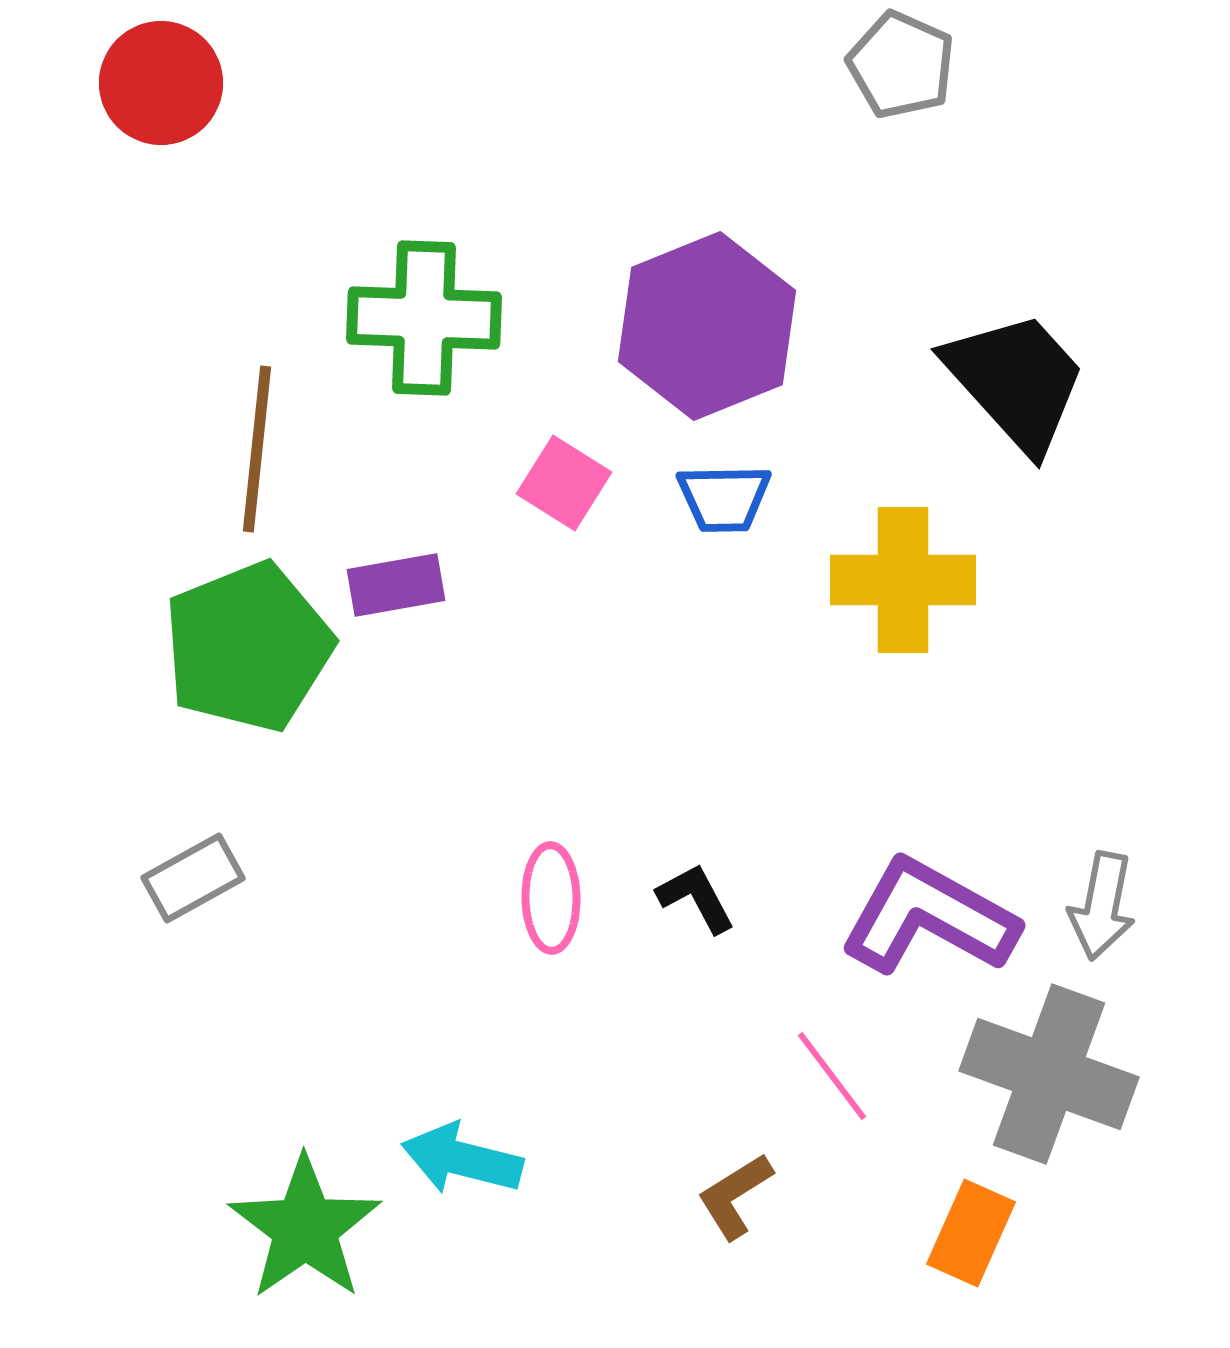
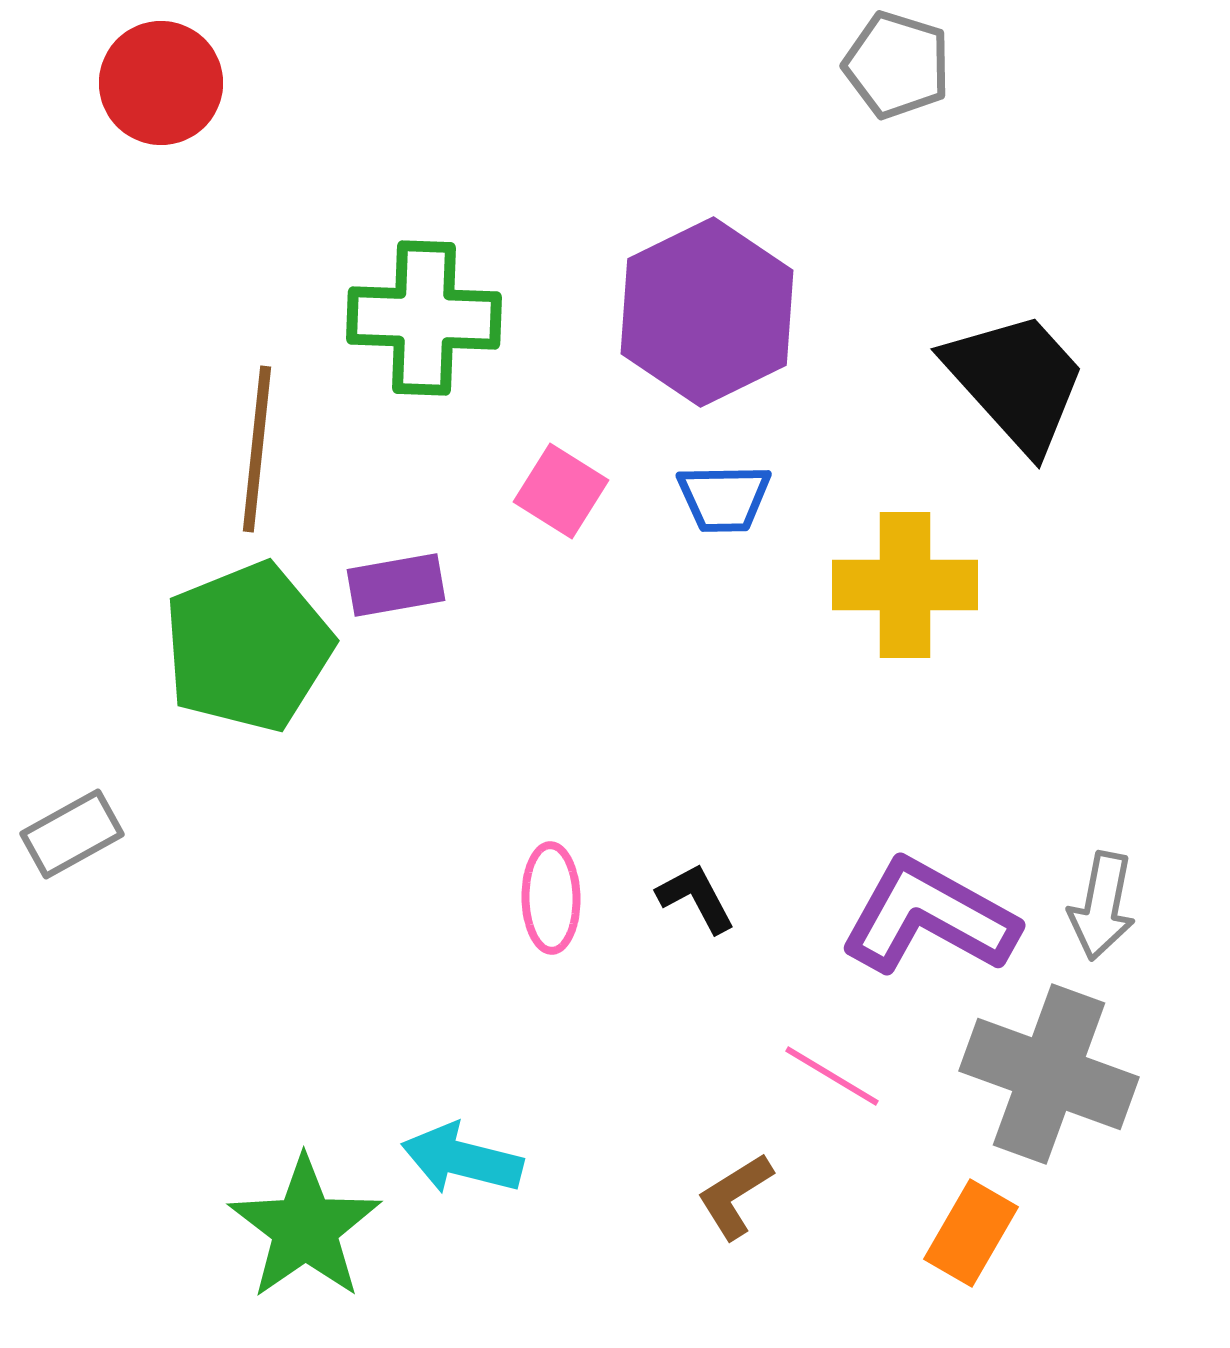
gray pentagon: moved 4 px left; rotated 7 degrees counterclockwise
purple hexagon: moved 14 px up; rotated 4 degrees counterclockwise
pink square: moved 3 px left, 8 px down
yellow cross: moved 2 px right, 5 px down
gray rectangle: moved 121 px left, 44 px up
pink line: rotated 22 degrees counterclockwise
orange rectangle: rotated 6 degrees clockwise
